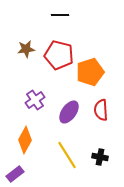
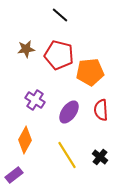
black line: rotated 42 degrees clockwise
orange pentagon: rotated 12 degrees clockwise
purple cross: rotated 24 degrees counterclockwise
black cross: rotated 28 degrees clockwise
purple rectangle: moved 1 px left, 1 px down
